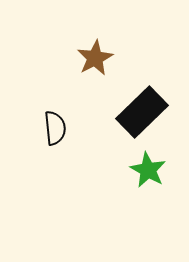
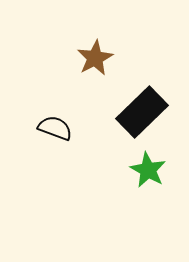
black semicircle: rotated 64 degrees counterclockwise
